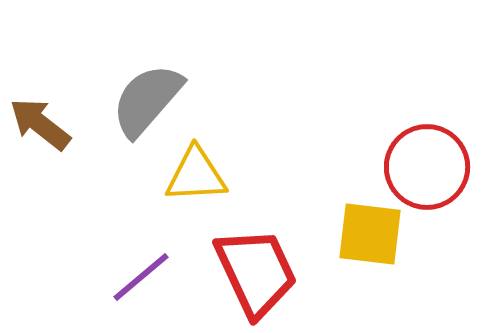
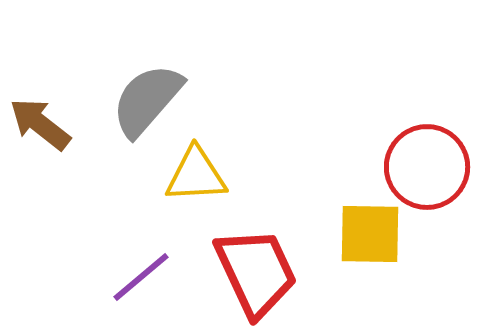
yellow square: rotated 6 degrees counterclockwise
